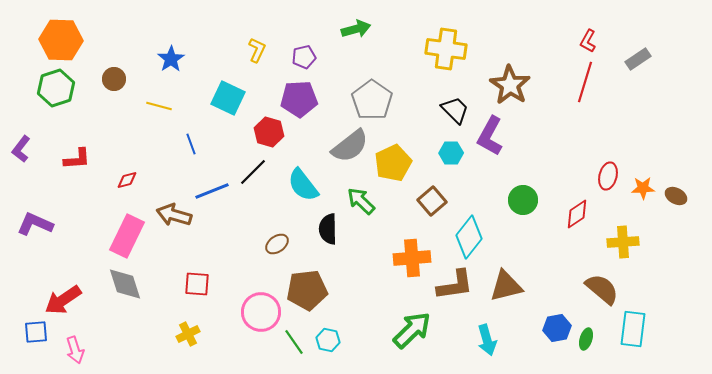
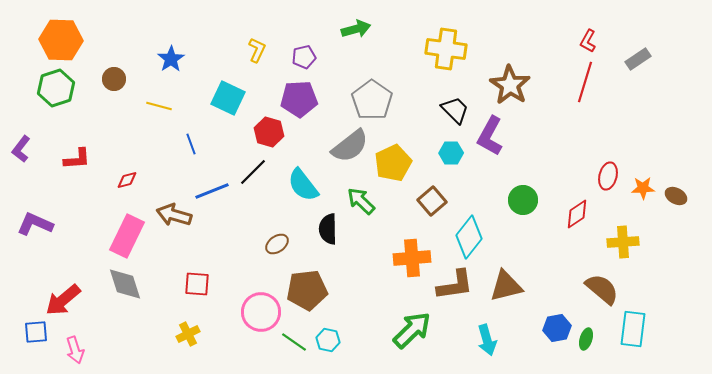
red arrow at (63, 300): rotated 6 degrees counterclockwise
green line at (294, 342): rotated 20 degrees counterclockwise
